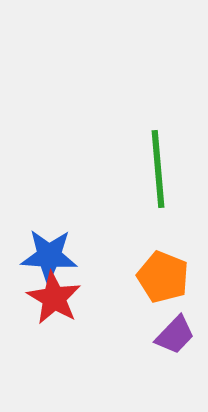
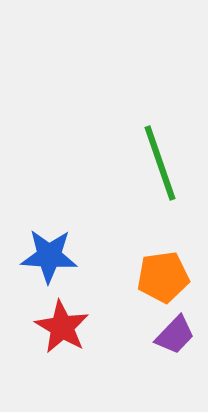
green line: moved 2 px right, 6 px up; rotated 14 degrees counterclockwise
orange pentagon: rotated 30 degrees counterclockwise
red star: moved 8 px right, 29 px down
